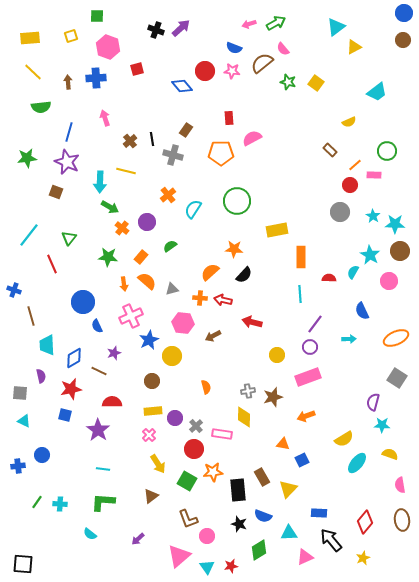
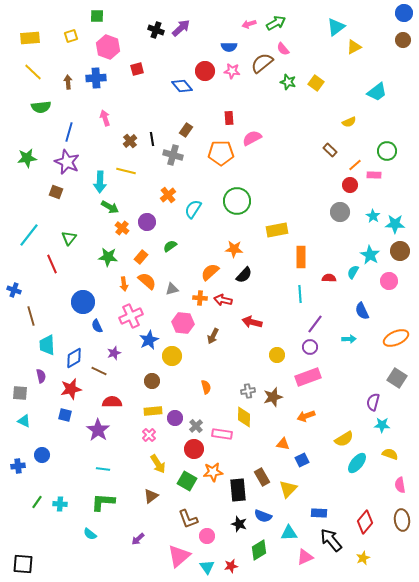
blue semicircle at (234, 48): moved 5 px left, 1 px up; rotated 21 degrees counterclockwise
brown arrow at (213, 336): rotated 35 degrees counterclockwise
